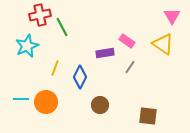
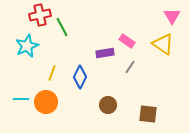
yellow line: moved 3 px left, 5 px down
brown circle: moved 8 px right
brown square: moved 2 px up
